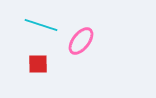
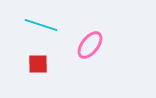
pink ellipse: moved 9 px right, 4 px down
